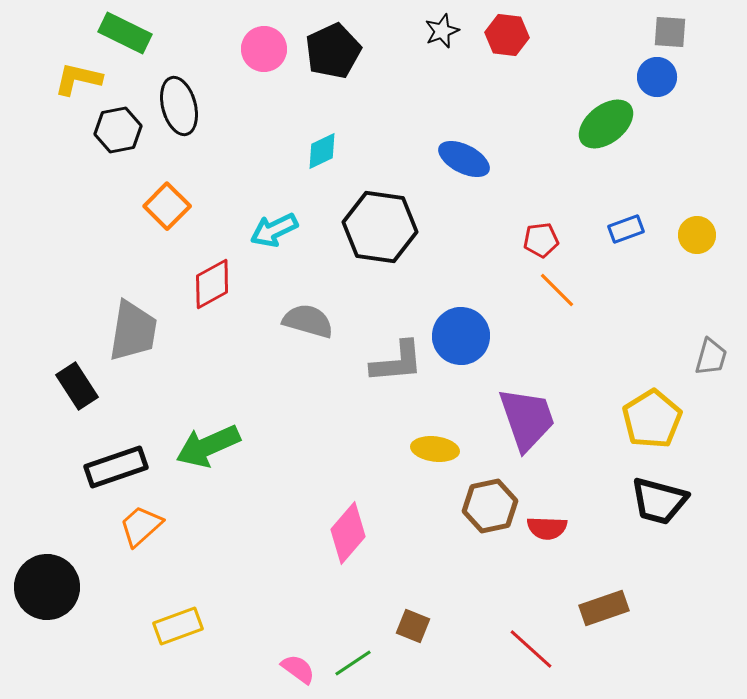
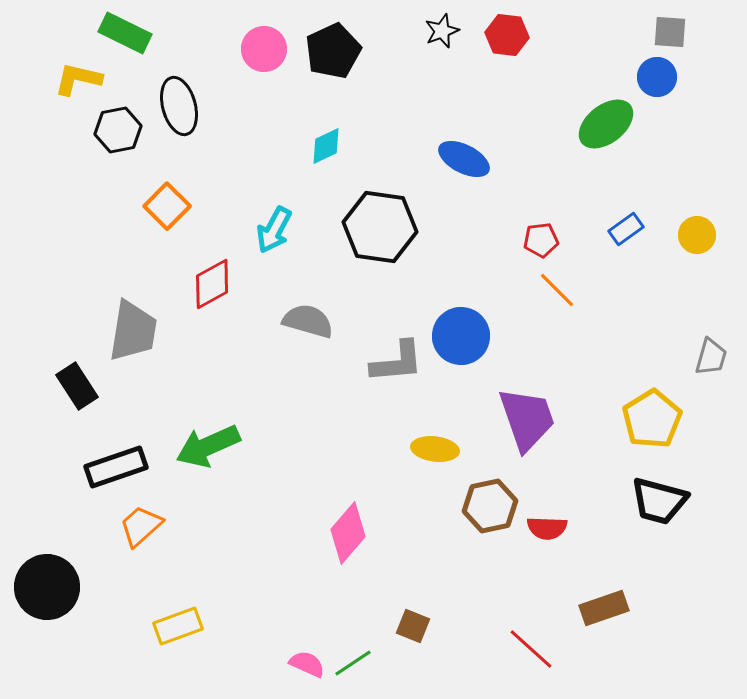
cyan diamond at (322, 151): moved 4 px right, 5 px up
blue rectangle at (626, 229): rotated 16 degrees counterclockwise
cyan arrow at (274, 230): rotated 36 degrees counterclockwise
pink semicircle at (298, 669): moved 9 px right, 5 px up; rotated 12 degrees counterclockwise
